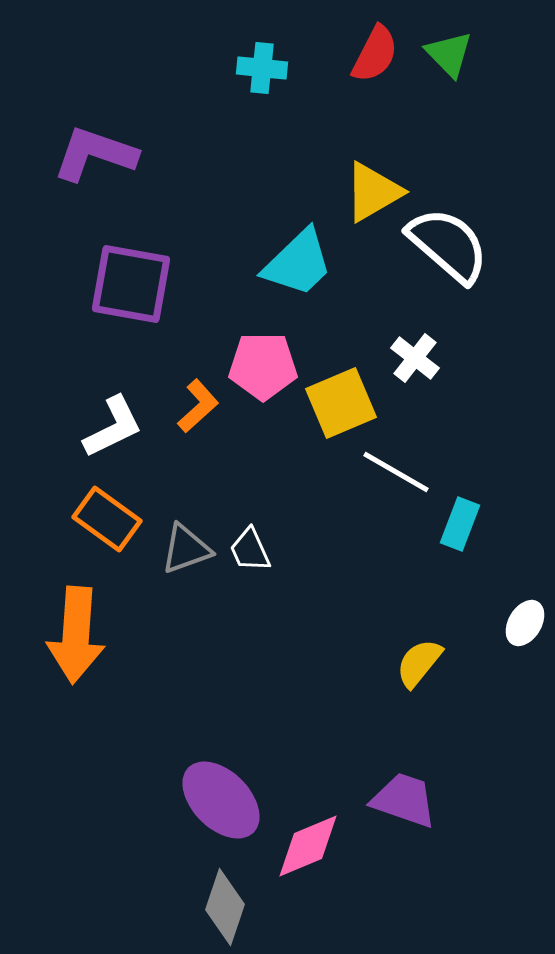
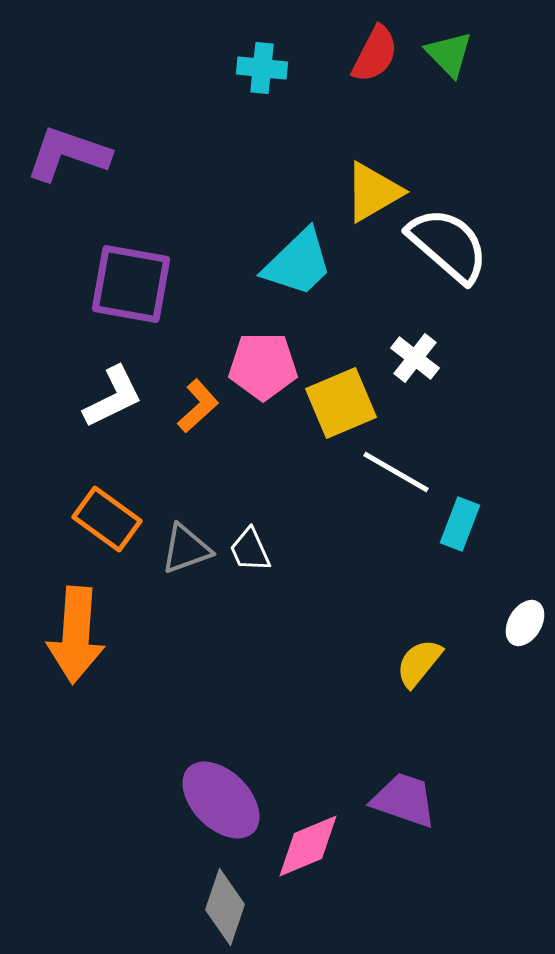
purple L-shape: moved 27 px left
white L-shape: moved 30 px up
